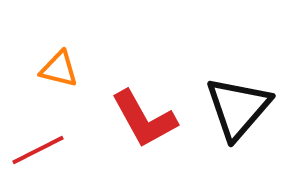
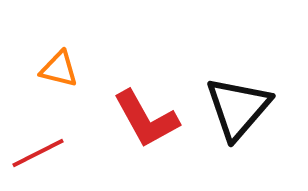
red L-shape: moved 2 px right
red line: moved 3 px down
